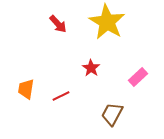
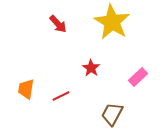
yellow star: moved 5 px right
